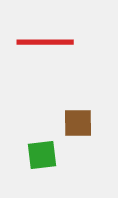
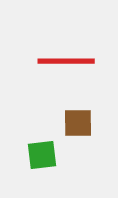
red line: moved 21 px right, 19 px down
